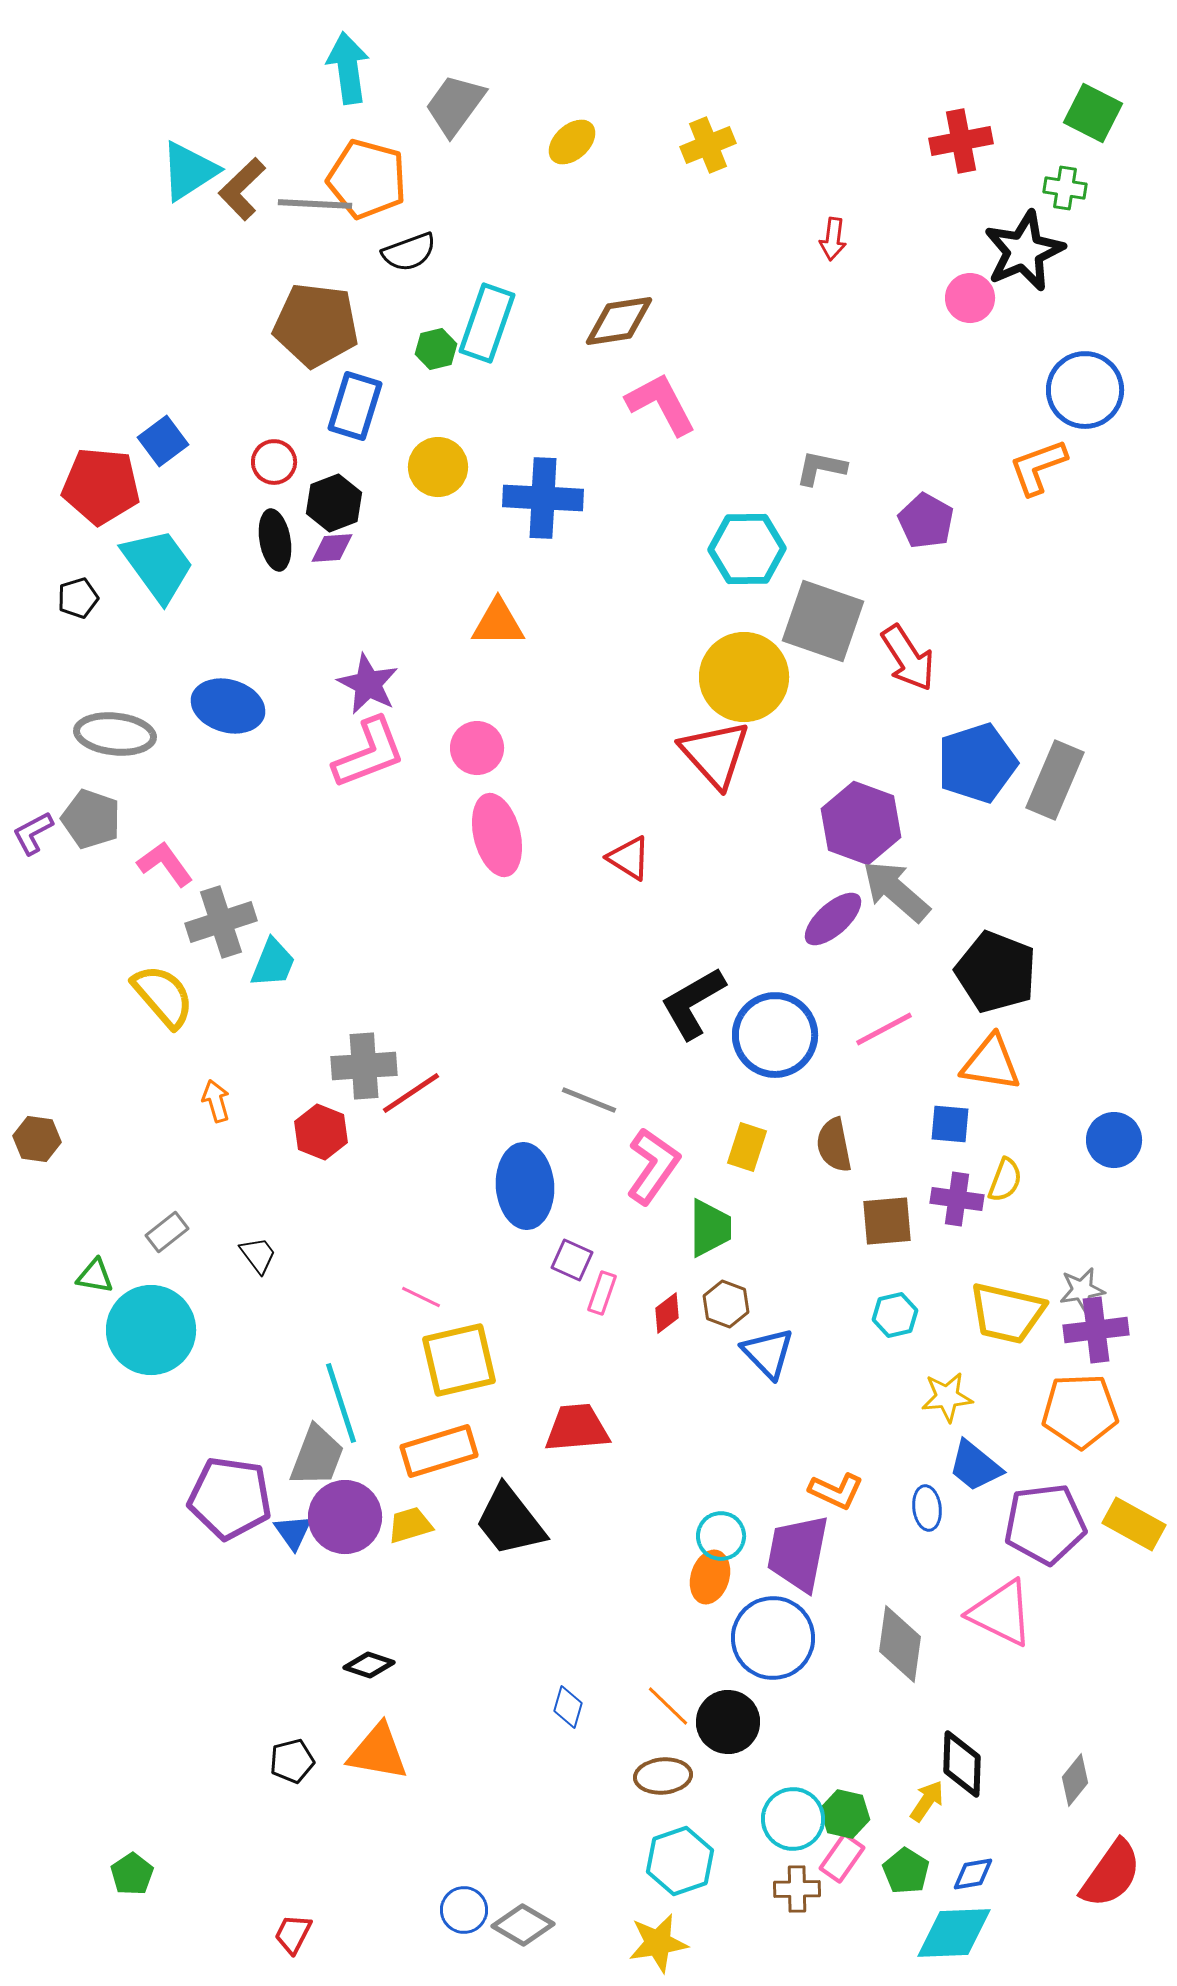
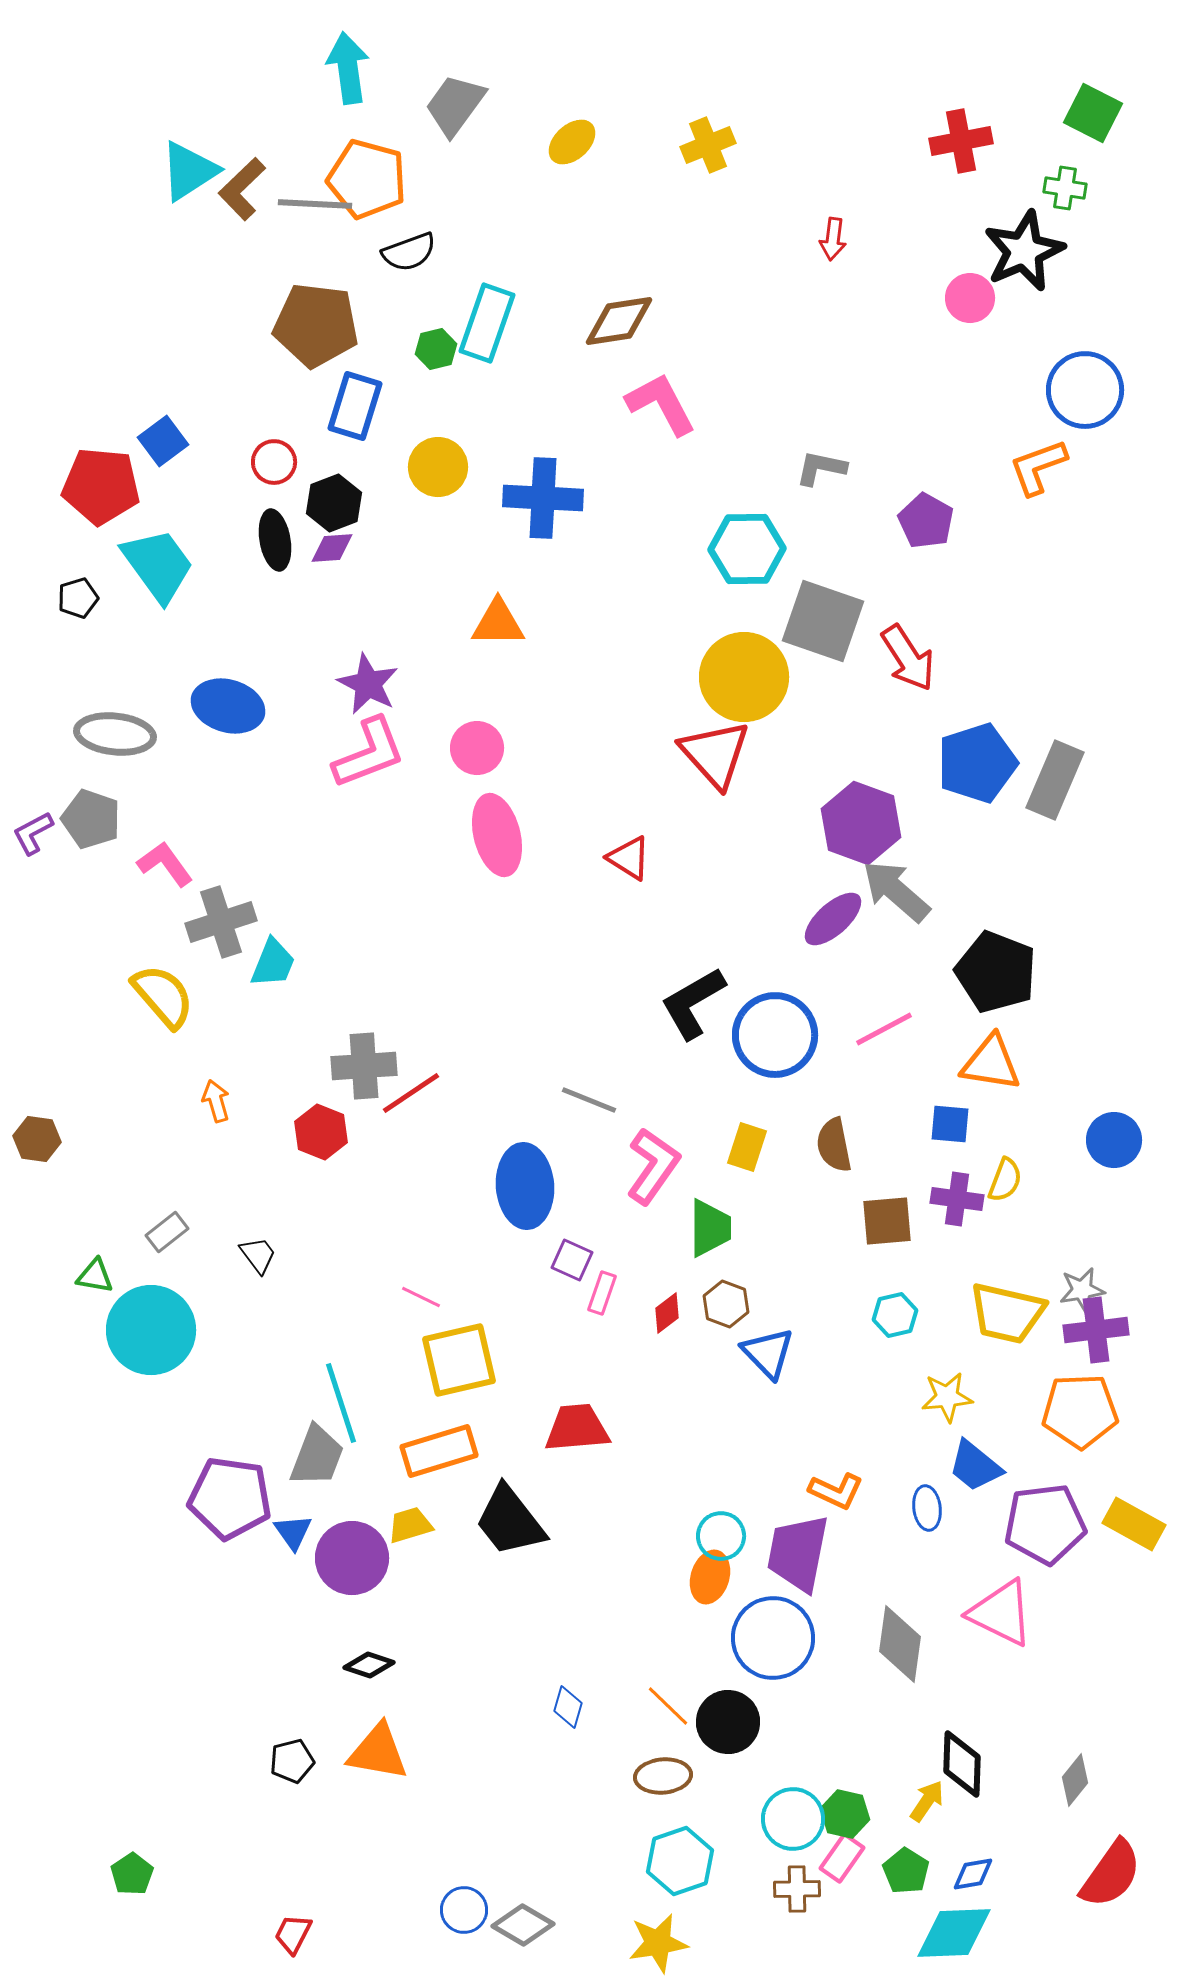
purple circle at (345, 1517): moved 7 px right, 41 px down
